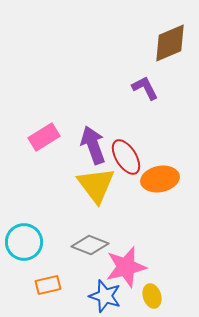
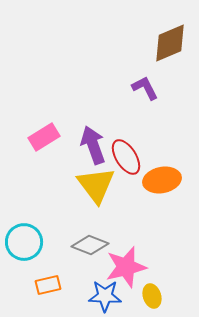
orange ellipse: moved 2 px right, 1 px down
blue star: rotated 16 degrees counterclockwise
